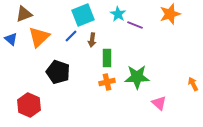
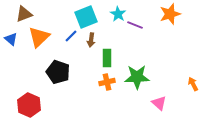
cyan square: moved 3 px right, 2 px down
brown arrow: moved 1 px left
